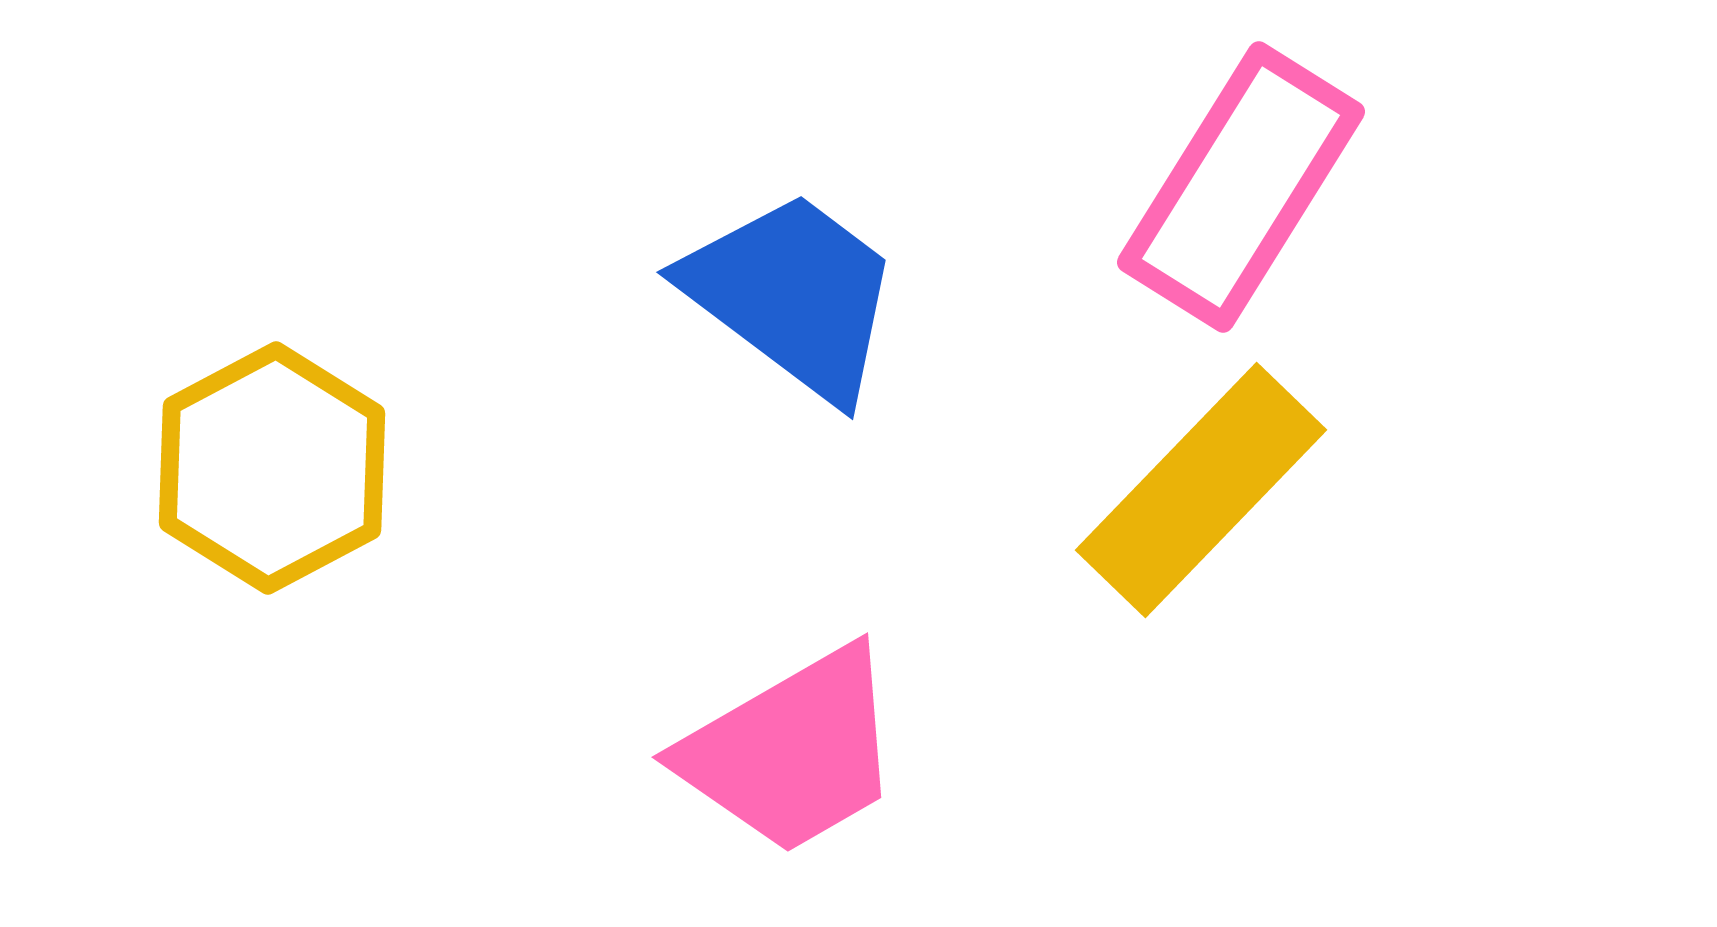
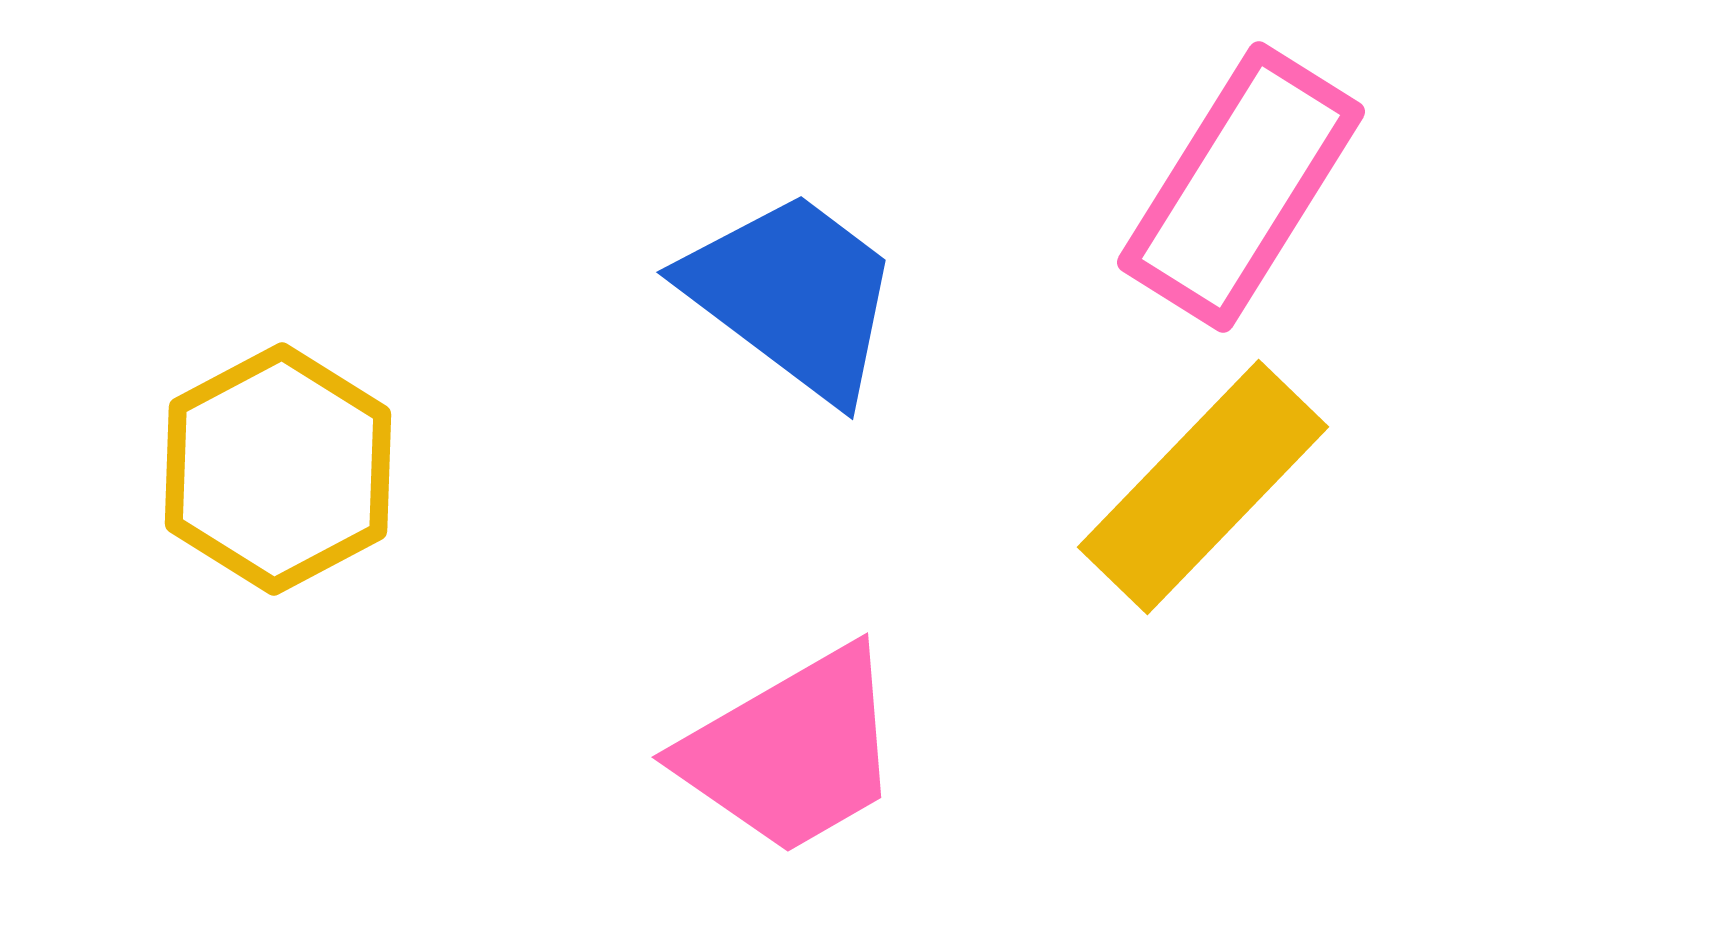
yellow hexagon: moved 6 px right, 1 px down
yellow rectangle: moved 2 px right, 3 px up
